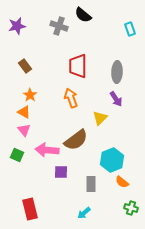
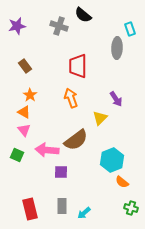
gray ellipse: moved 24 px up
gray rectangle: moved 29 px left, 22 px down
